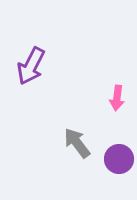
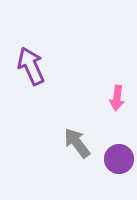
purple arrow: rotated 129 degrees clockwise
